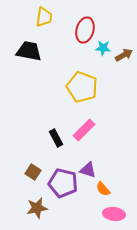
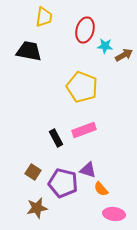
cyan star: moved 2 px right, 2 px up
pink rectangle: rotated 25 degrees clockwise
orange semicircle: moved 2 px left
